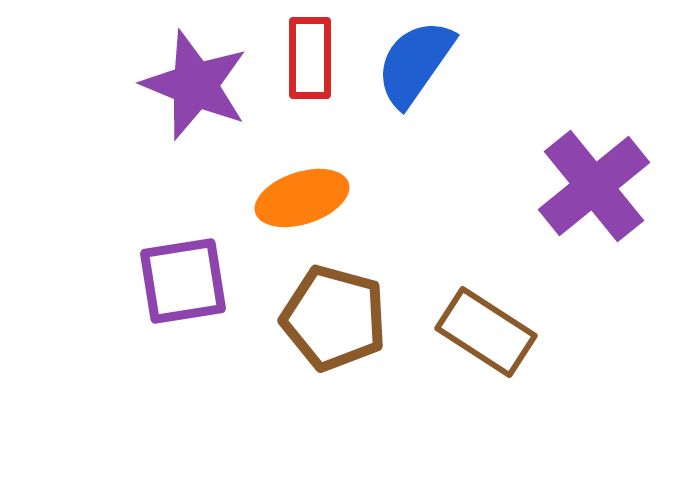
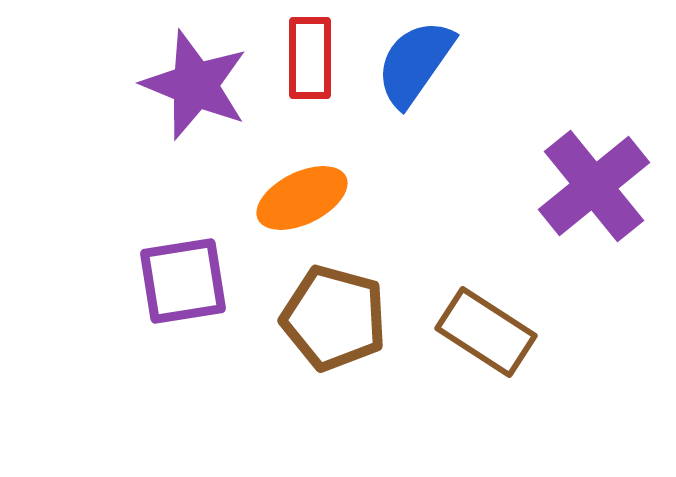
orange ellipse: rotated 8 degrees counterclockwise
